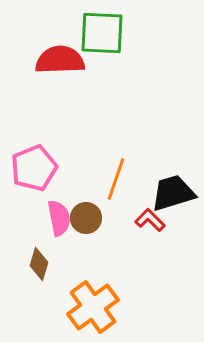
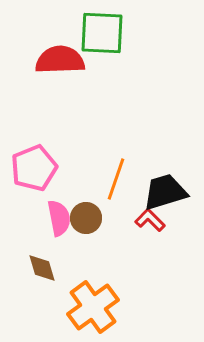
black trapezoid: moved 8 px left, 1 px up
brown diamond: moved 3 px right, 4 px down; rotated 32 degrees counterclockwise
